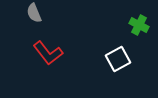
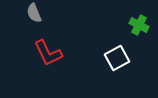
red L-shape: rotated 12 degrees clockwise
white square: moved 1 px left, 1 px up
